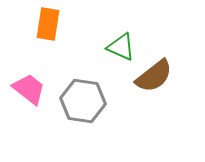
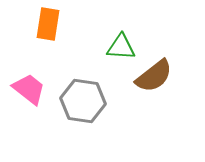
green triangle: rotated 20 degrees counterclockwise
